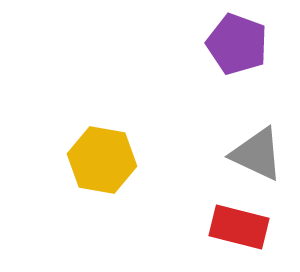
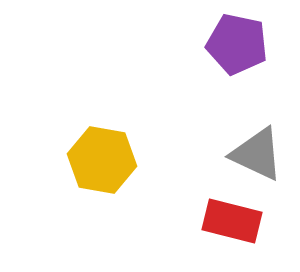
purple pentagon: rotated 8 degrees counterclockwise
red rectangle: moved 7 px left, 6 px up
